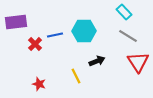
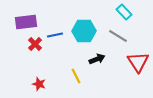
purple rectangle: moved 10 px right
gray line: moved 10 px left
black arrow: moved 2 px up
